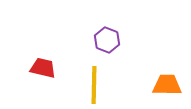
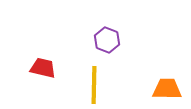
orange trapezoid: moved 4 px down
